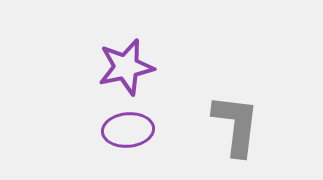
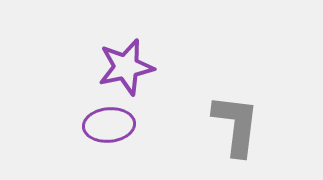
purple ellipse: moved 19 px left, 5 px up
